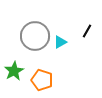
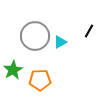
black line: moved 2 px right
green star: moved 1 px left, 1 px up
orange pentagon: moved 2 px left; rotated 20 degrees counterclockwise
